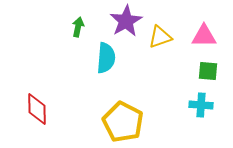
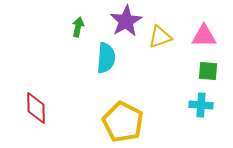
red diamond: moved 1 px left, 1 px up
